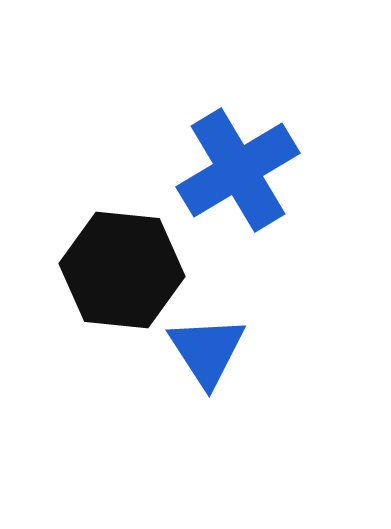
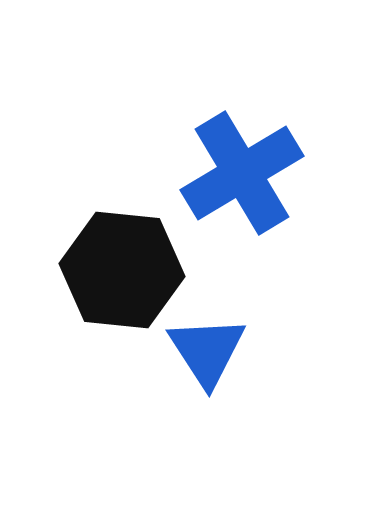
blue cross: moved 4 px right, 3 px down
